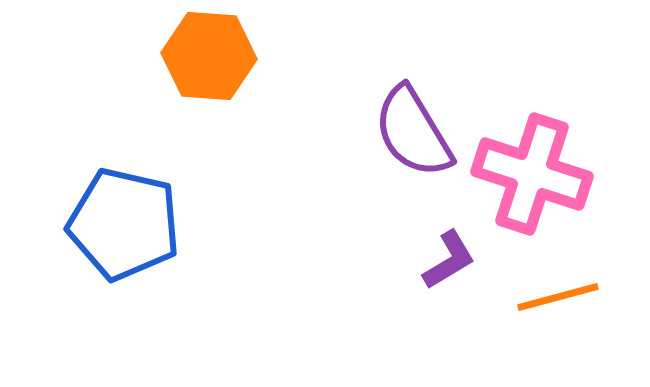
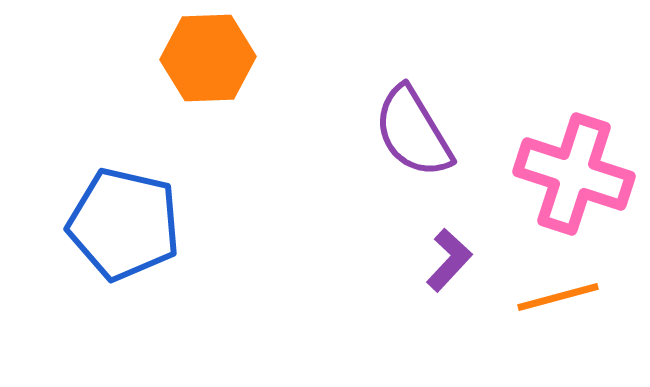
orange hexagon: moved 1 px left, 2 px down; rotated 6 degrees counterclockwise
pink cross: moved 42 px right
purple L-shape: rotated 16 degrees counterclockwise
